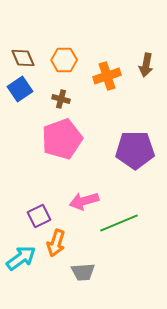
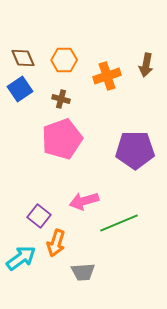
purple square: rotated 25 degrees counterclockwise
